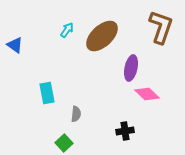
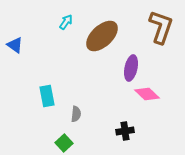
cyan arrow: moved 1 px left, 8 px up
cyan rectangle: moved 3 px down
